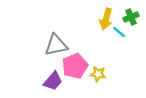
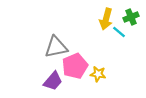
gray triangle: moved 2 px down
